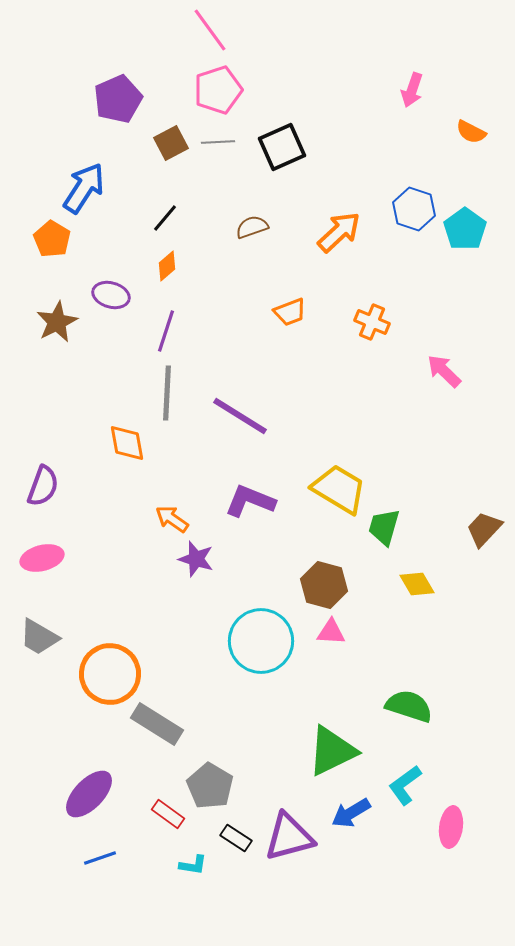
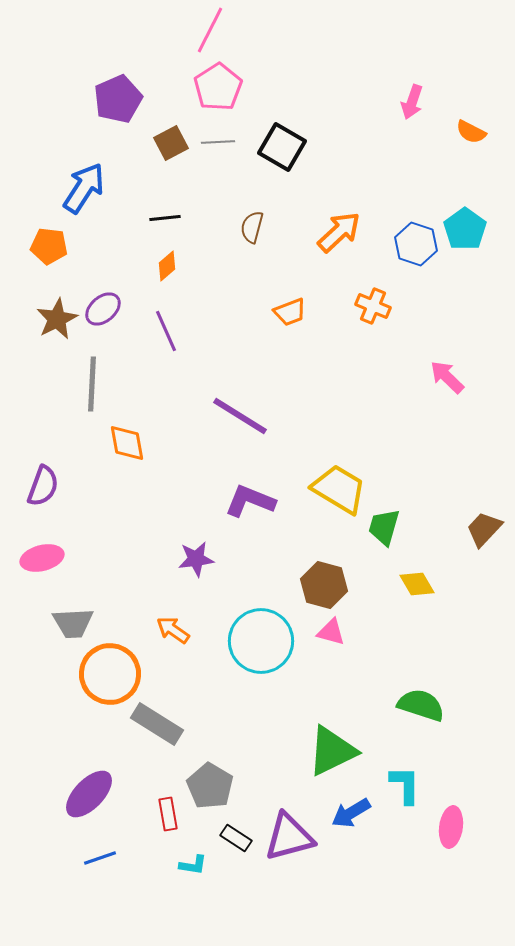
pink line at (210, 30): rotated 63 degrees clockwise
pink pentagon at (218, 90): moved 3 px up; rotated 15 degrees counterclockwise
pink arrow at (412, 90): moved 12 px down
black square at (282, 147): rotated 36 degrees counterclockwise
blue hexagon at (414, 209): moved 2 px right, 35 px down
black line at (165, 218): rotated 44 degrees clockwise
brown semicircle at (252, 227): rotated 56 degrees counterclockwise
orange pentagon at (52, 239): moved 3 px left, 7 px down; rotated 24 degrees counterclockwise
purple ellipse at (111, 295): moved 8 px left, 14 px down; rotated 57 degrees counterclockwise
brown star at (57, 322): moved 3 px up
orange cross at (372, 322): moved 1 px right, 16 px up
purple line at (166, 331): rotated 42 degrees counterclockwise
pink arrow at (444, 371): moved 3 px right, 6 px down
gray line at (167, 393): moved 75 px left, 9 px up
orange arrow at (172, 519): moved 1 px right, 111 px down
purple star at (196, 559): rotated 24 degrees counterclockwise
pink triangle at (331, 632): rotated 12 degrees clockwise
gray trapezoid at (39, 637): moved 34 px right, 14 px up; rotated 33 degrees counterclockwise
green semicircle at (409, 706): moved 12 px right, 1 px up
cyan L-shape at (405, 785): rotated 126 degrees clockwise
red rectangle at (168, 814): rotated 44 degrees clockwise
